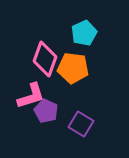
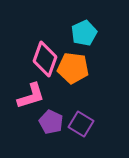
purple pentagon: moved 5 px right, 11 px down
